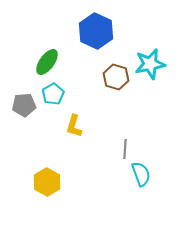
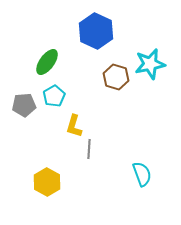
cyan pentagon: moved 1 px right, 2 px down
gray line: moved 36 px left
cyan semicircle: moved 1 px right
